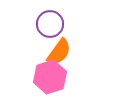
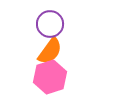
orange semicircle: moved 9 px left, 1 px up
